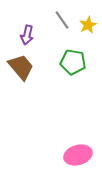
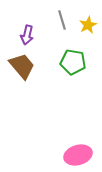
gray line: rotated 18 degrees clockwise
brown trapezoid: moved 1 px right, 1 px up
